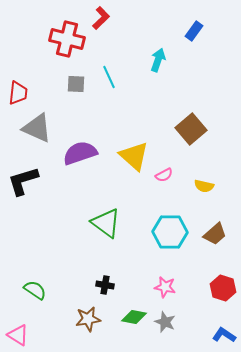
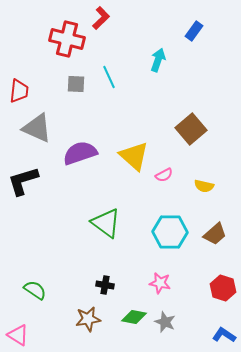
red trapezoid: moved 1 px right, 2 px up
pink star: moved 5 px left, 4 px up
